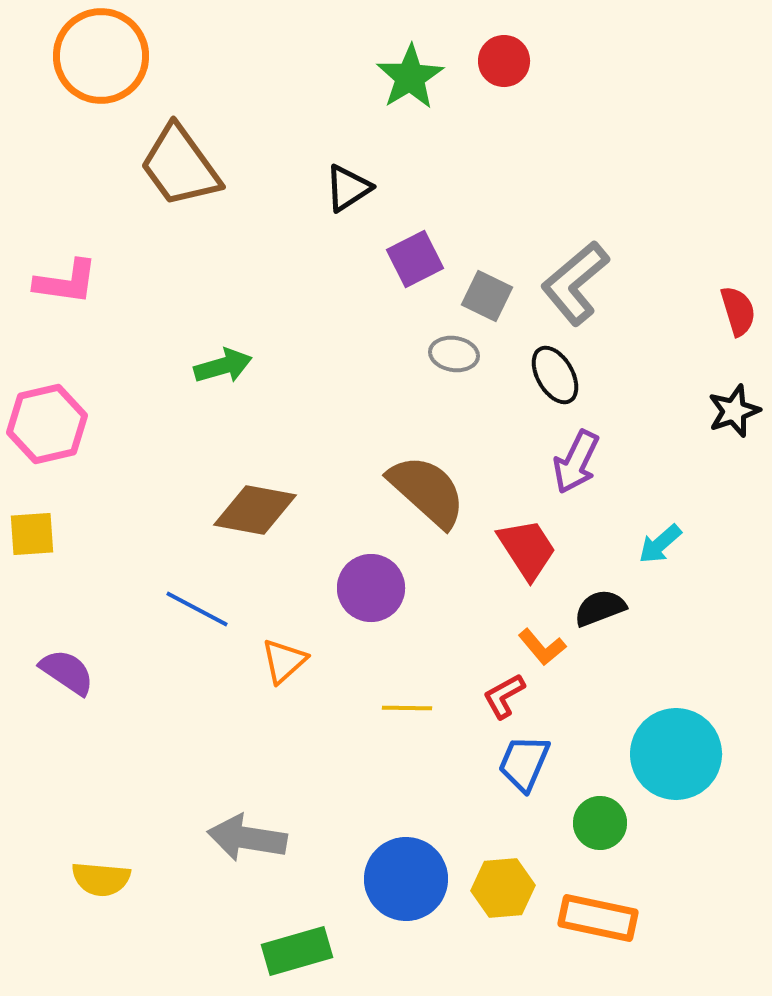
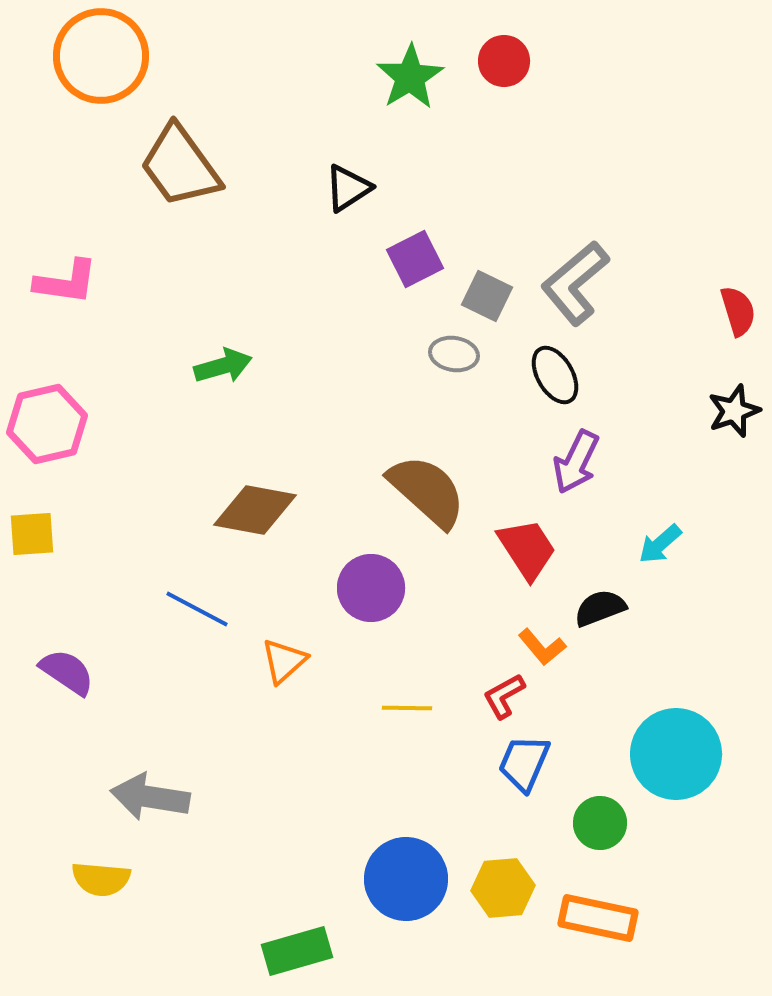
gray arrow: moved 97 px left, 41 px up
